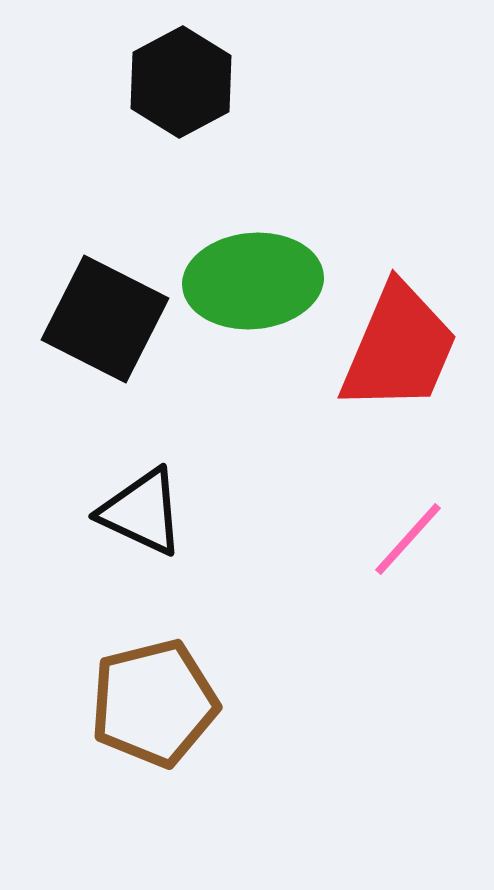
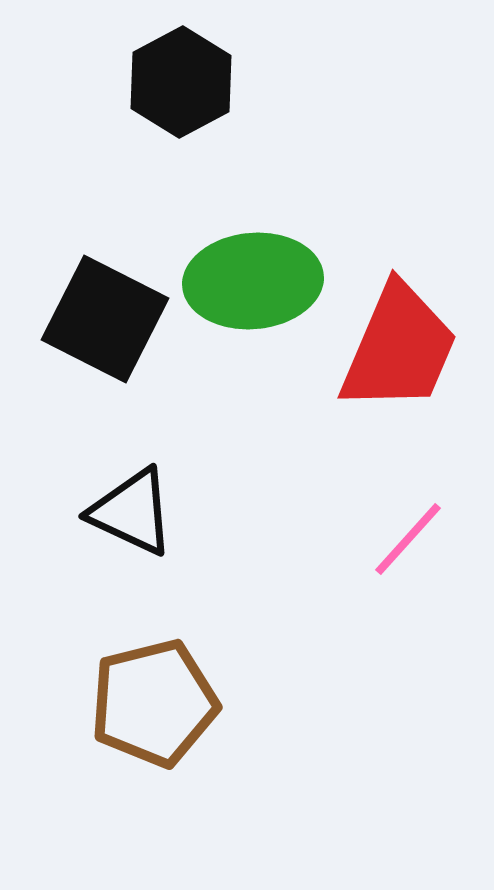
black triangle: moved 10 px left
